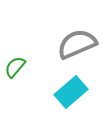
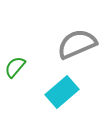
cyan rectangle: moved 9 px left
